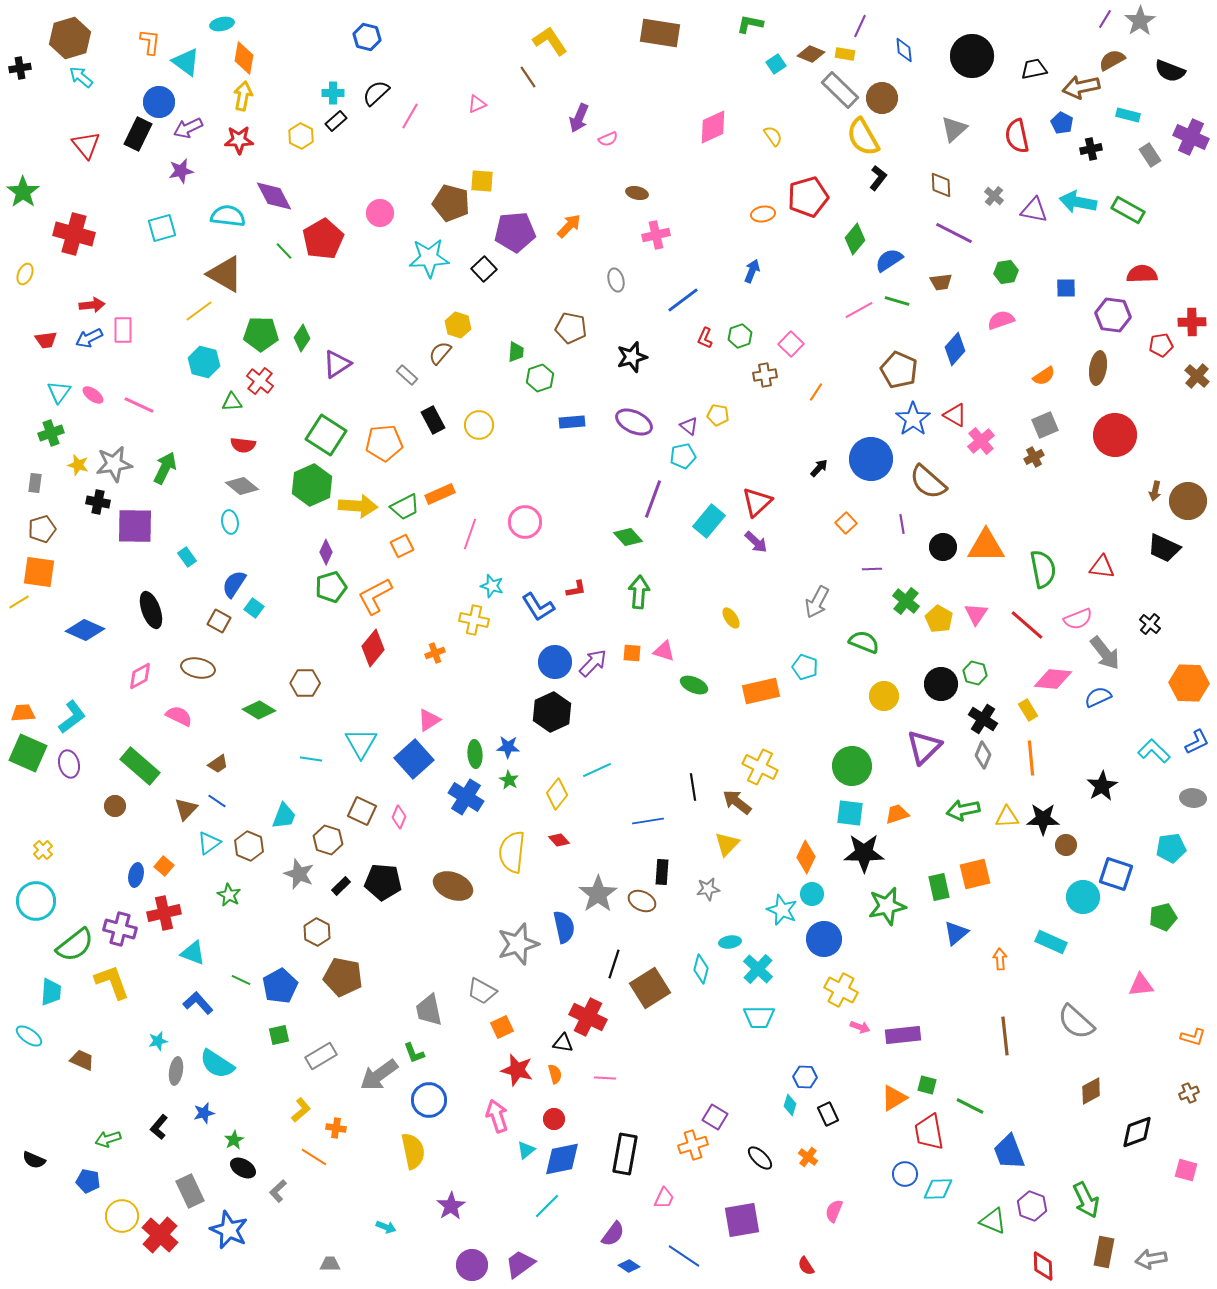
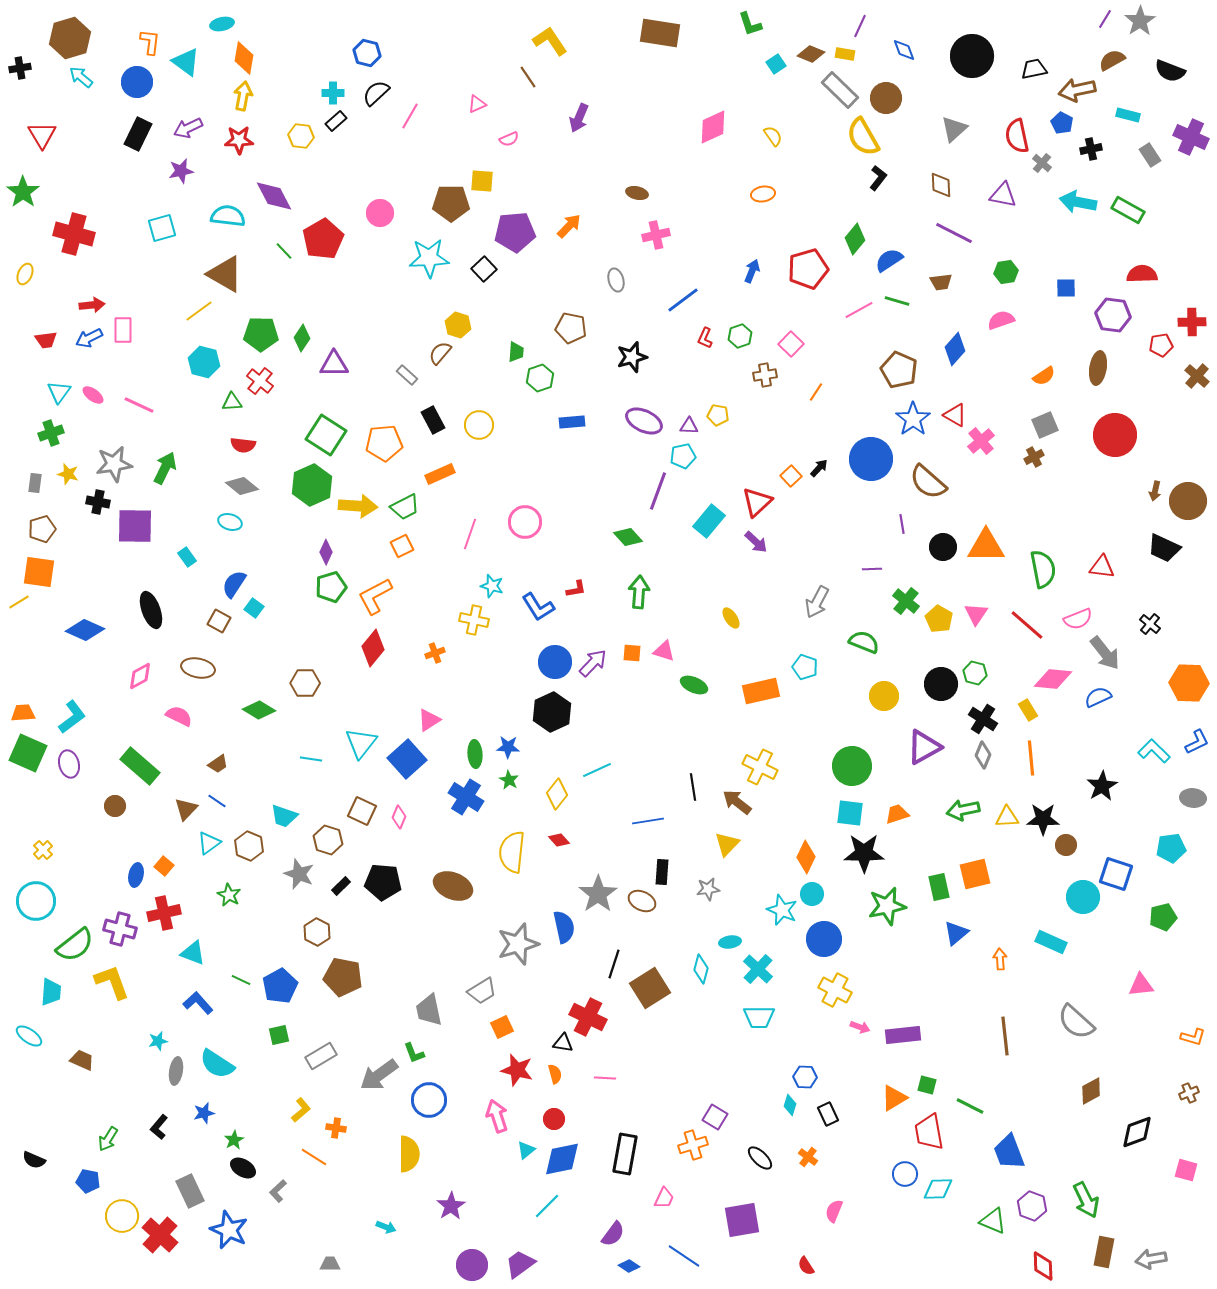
green L-shape at (750, 24): rotated 120 degrees counterclockwise
blue hexagon at (367, 37): moved 16 px down
blue diamond at (904, 50): rotated 15 degrees counterclockwise
brown arrow at (1081, 87): moved 4 px left, 3 px down
brown circle at (882, 98): moved 4 px right
blue circle at (159, 102): moved 22 px left, 20 px up
yellow hexagon at (301, 136): rotated 20 degrees counterclockwise
pink semicircle at (608, 139): moved 99 px left
red triangle at (86, 145): moved 44 px left, 10 px up; rotated 8 degrees clockwise
gray cross at (994, 196): moved 48 px right, 33 px up
red pentagon at (808, 197): moved 72 px down
brown pentagon at (451, 203): rotated 15 degrees counterclockwise
purple triangle at (1034, 210): moved 31 px left, 15 px up
orange ellipse at (763, 214): moved 20 px up
purple triangle at (337, 364): moved 3 px left; rotated 32 degrees clockwise
purple ellipse at (634, 422): moved 10 px right, 1 px up
purple triangle at (689, 426): rotated 36 degrees counterclockwise
yellow star at (78, 465): moved 10 px left, 9 px down
orange rectangle at (440, 494): moved 20 px up
purple line at (653, 499): moved 5 px right, 8 px up
cyan ellipse at (230, 522): rotated 65 degrees counterclockwise
orange square at (846, 523): moved 55 px left, 47 px up
cyan triangle at (361, 743): rotated 8 degrees clockwise
purple triangle at (924, 747): rotated 15 degrees clockwise
blue square at (414, 759): moved 7 px left
cyan trapezoid at (284, 816): rotated 88 degrees clockwise
yellow cross at (841, 990): moved 6 px left
gray trapezoid at (482, 991): rotated 60 degrees counterclockwise
green arrow at (108, 1139): rotated 40 degrees counterclockwise
yellow semicircle at (413, 1151): moved 4 px left, 3 px down; rotated 12 degrees clockwise
